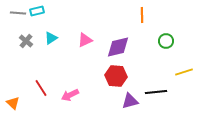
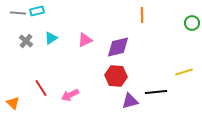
green circle: moved 26 px right, 18 px up
